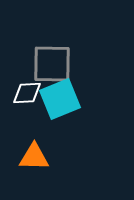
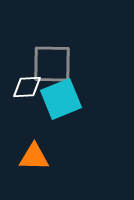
white diamond: moved 6 px up
cyan square: moved 1 px right
